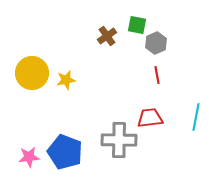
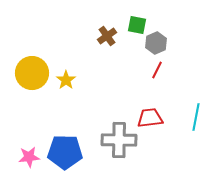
red line: moved 5 px up; rotated 36 degrees clockwise
yellow star: rotated 24 degrees counterclockwise
blue pentagon: rotated 20 degrees counterclockwise
